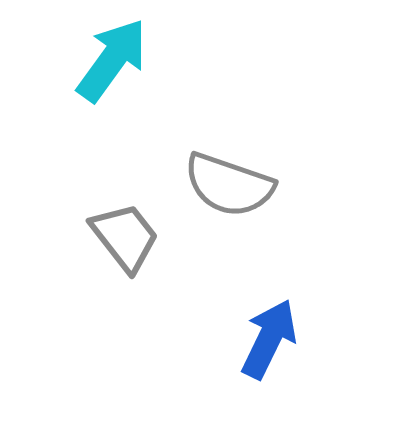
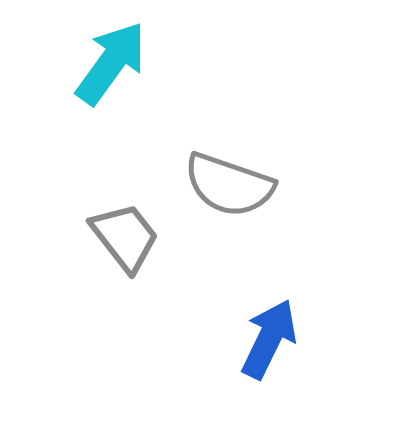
cyan arrow: moved 1 px left, 3 px down
